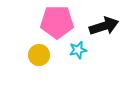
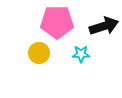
cyan star: moved 3 px right, 4 px down; rotated 12 degrees clockwise
yellow circle: moved 2 px up
